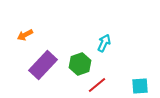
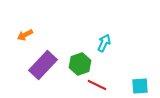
red line: rotated 66 degrees clockwise
